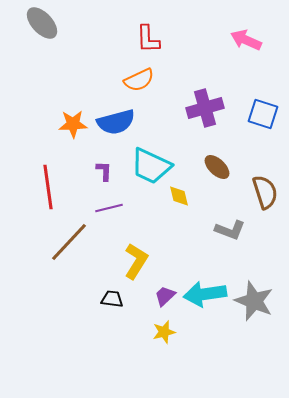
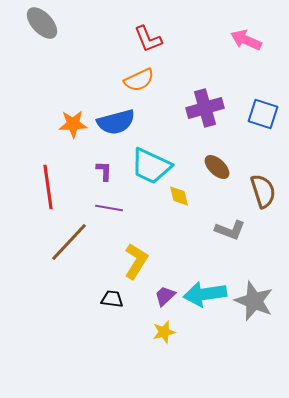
red L-shape: rotated 20 degrees counterclockwise
brown semicircle: moved 2 px left, 1 px up
purple line: rotated 24 degrees clockwise
